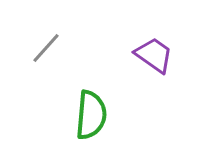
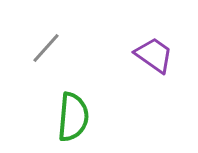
green semicircle: moved 18 px left, 2 px down
